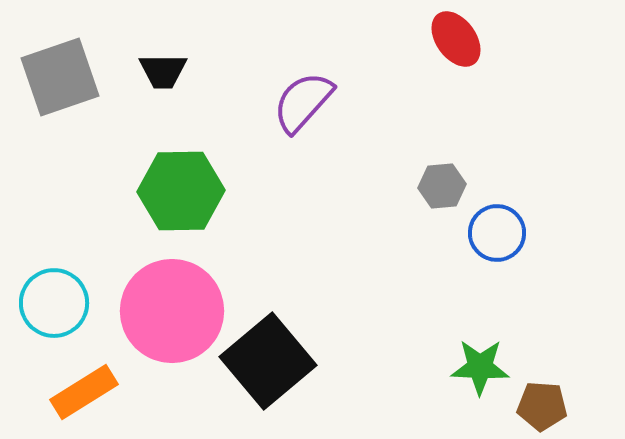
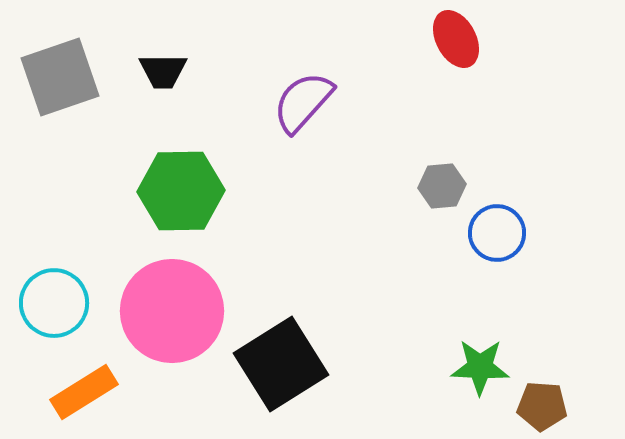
red ellipse: rotated 8 degrees clockwise
black square: moved 13 px right, 3 px down; rotated 8 degrees clockwise
